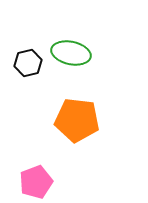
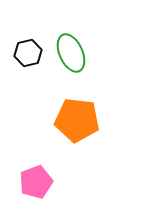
green ellipse: rotated 54 degrees clockwise
black hexagon: moved 10 px up
